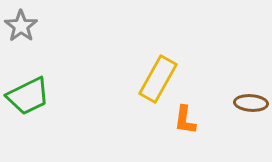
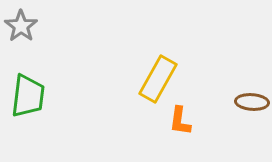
green trapezoid: rotated 57 degrees counterclockwise
brown ellipse: moved 1 px right, 1 px up
orange L-shape: moved 5 px left, 1 px down
